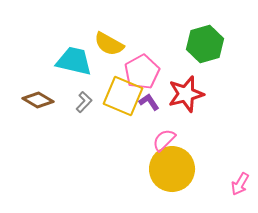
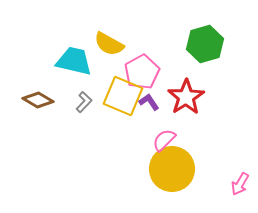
red star: moved 3 px down; rotated 18 degrees counterclockwise
